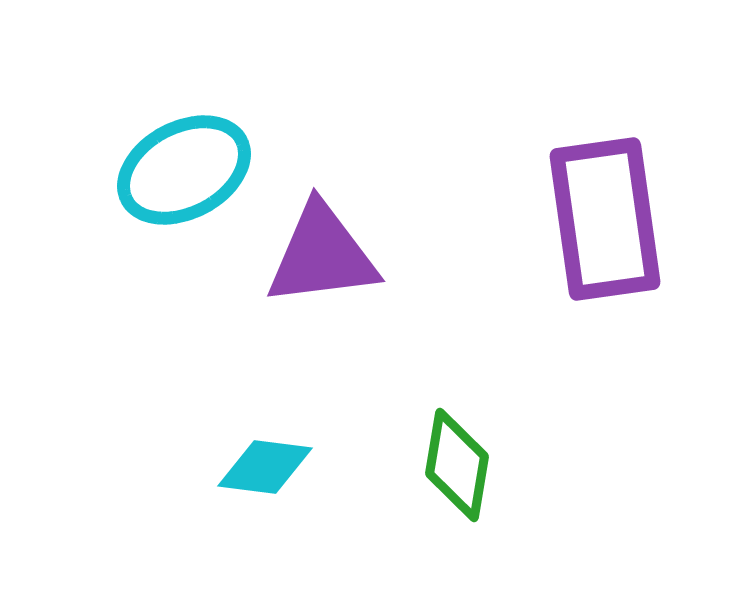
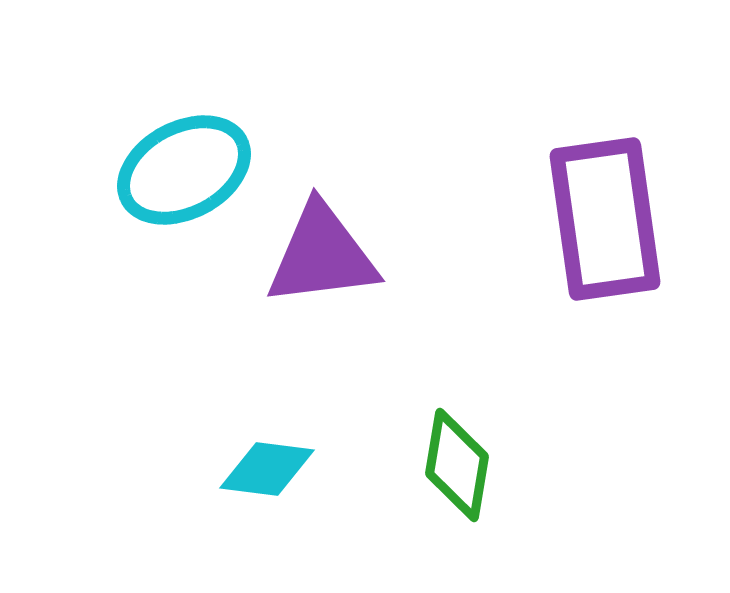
cyan diamond: moved 2 px right, 2 px down
